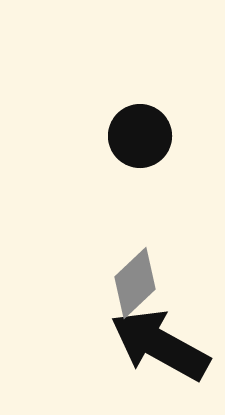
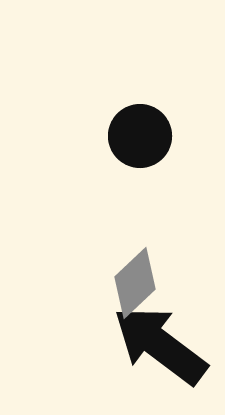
black arrow: rotated 8 degrees clockwise
